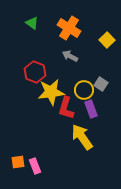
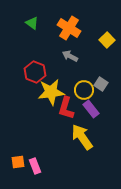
purple rectangle: rotated 18 degrees counterclockwise
